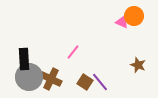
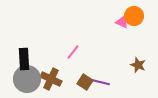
gray circle: moved 2 px left, 2 px down
purple line: rotated 36 degrees counterclockwise
